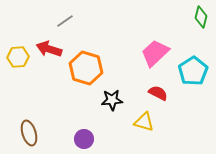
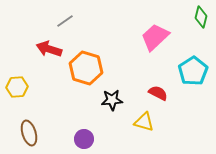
pink trapezoid: moved 16 px up
yellow hexagon: moved 1 px left, 30 px down
